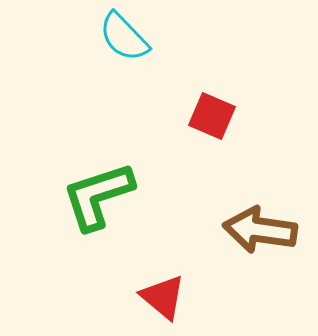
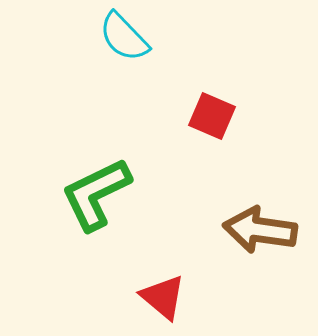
green L-shape: moved 2 px left, 2 px up; rotated 8 degrees counterclockwise
